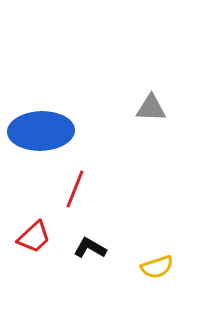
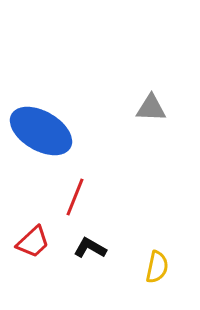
blue ellipse: rotated 32 degrees clockwise
red line: moved 8 px down
red trapezoid: moved 1 px left, 5 px down
yellow semicircle: rotated 60 degrees counterclockwise
